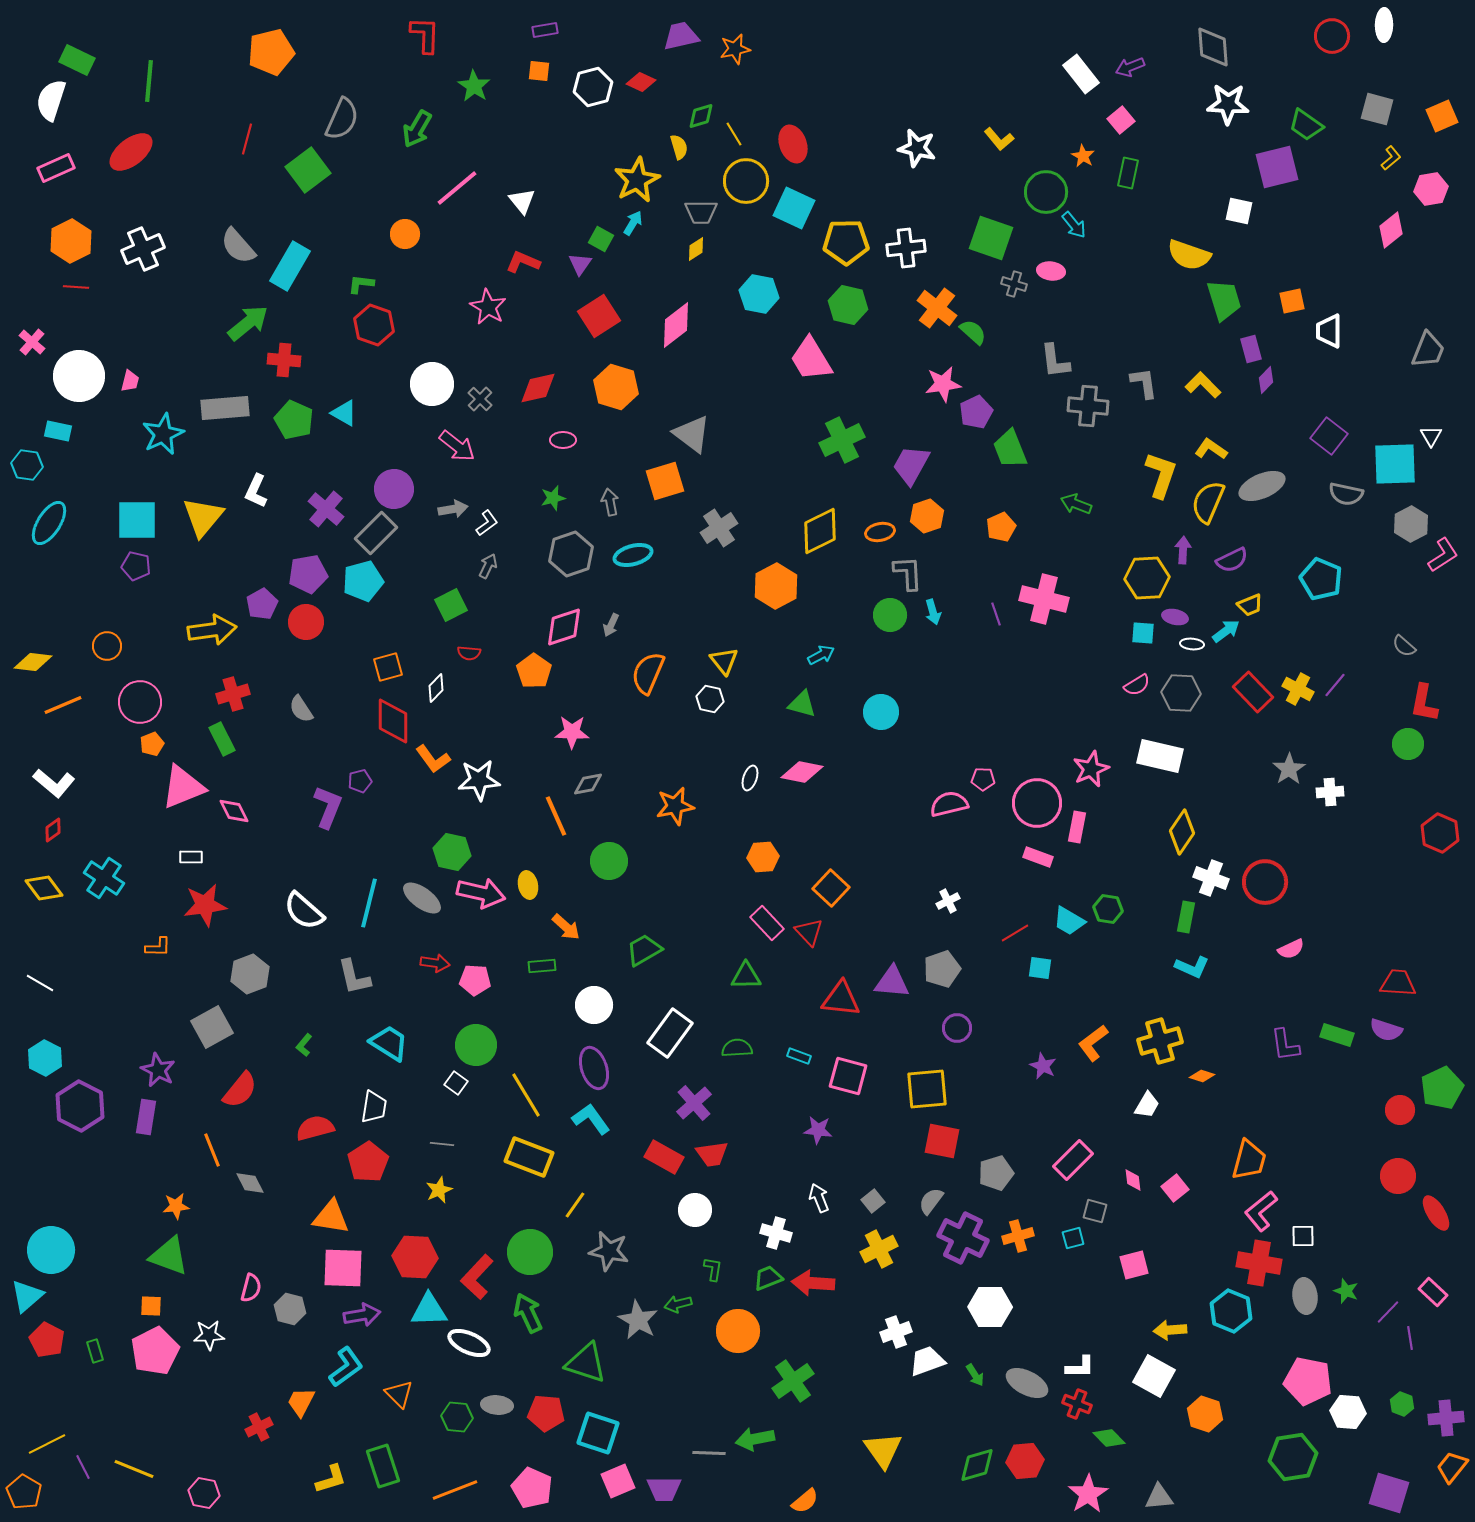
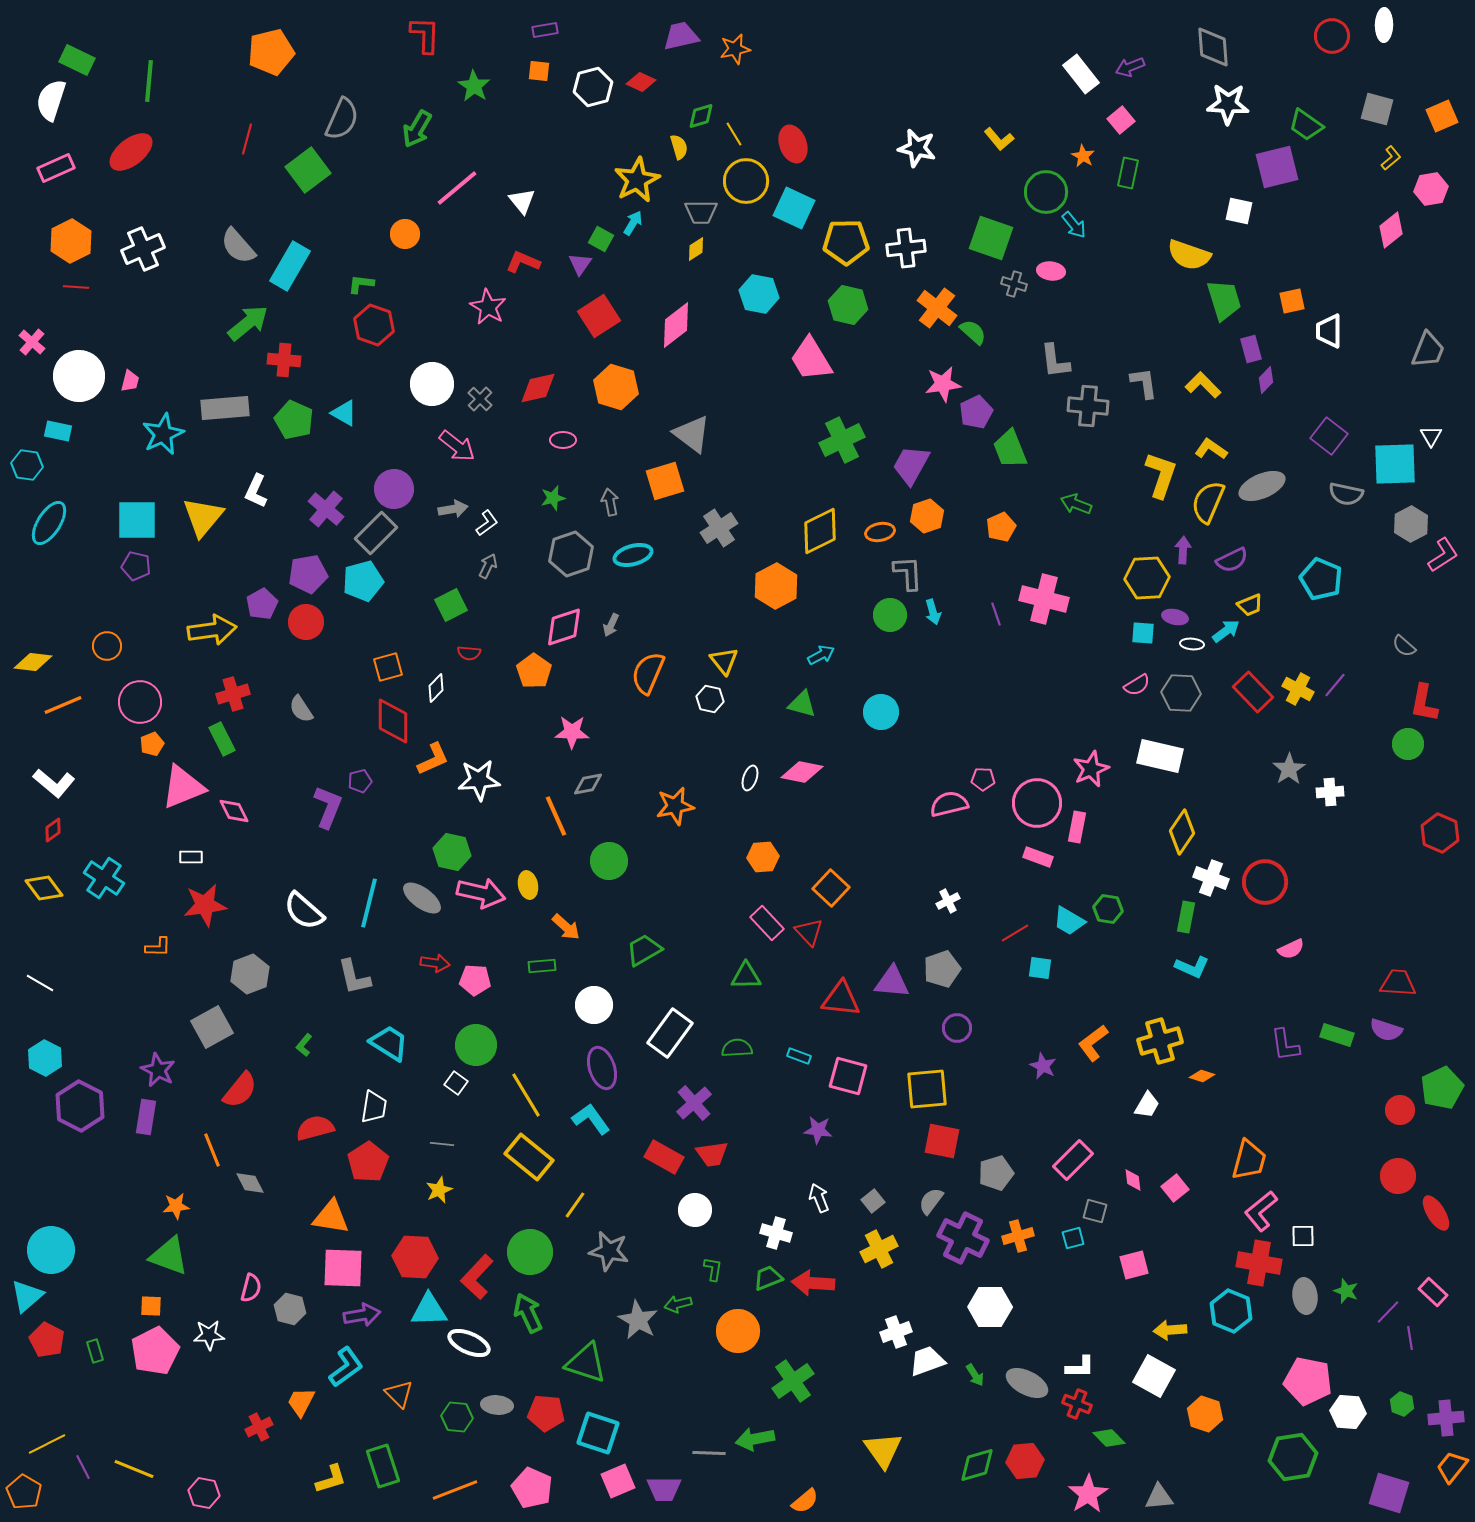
orange L-shape at (433, 759): rotated 78 degrees counterclockwise
purple ellipse at (594, 1068): moved 8 px right
yellow rectangle at (529, 1157): rotated 18 degrees clockwise
